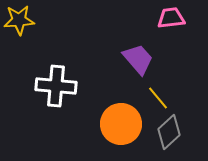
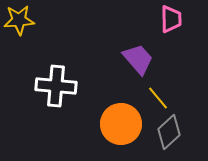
pink trapezoid: moved 1 px down; rotated 96 degrees clockwise
